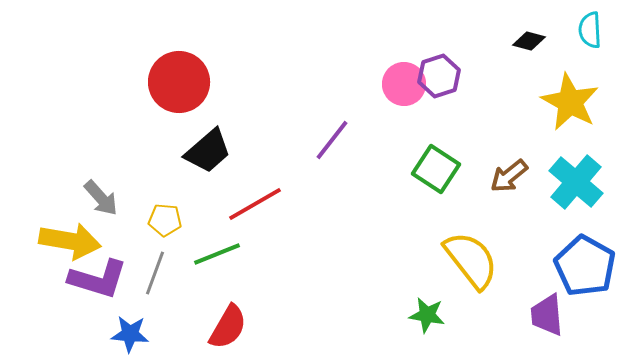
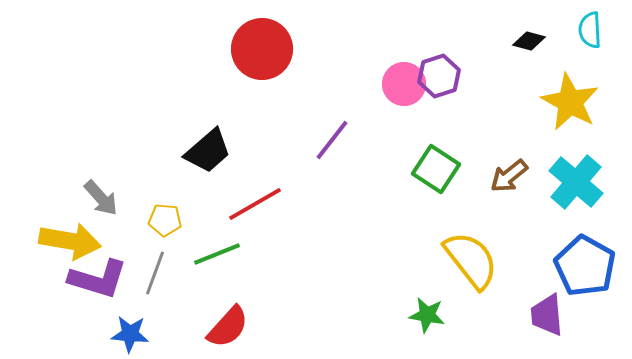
red circle: moved 83 px right, 33 px up
red semicircle: rotated 12 degrees clockwise
